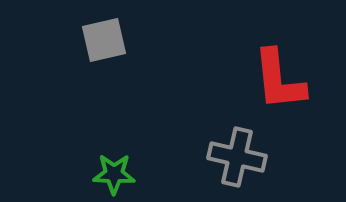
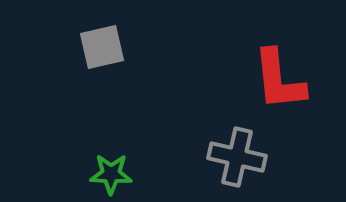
gray square: moved 2 px left, 7 px down
green star: moved 3 px left
